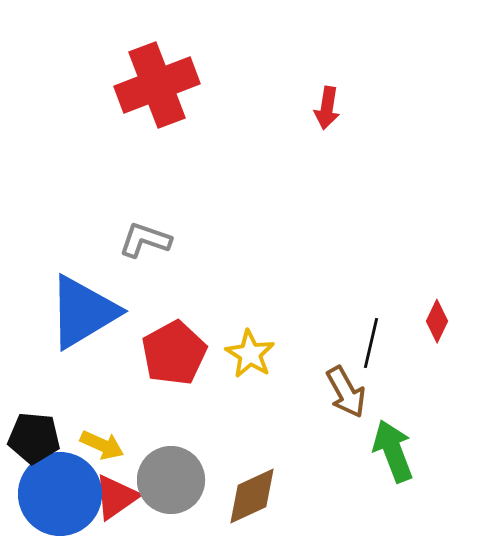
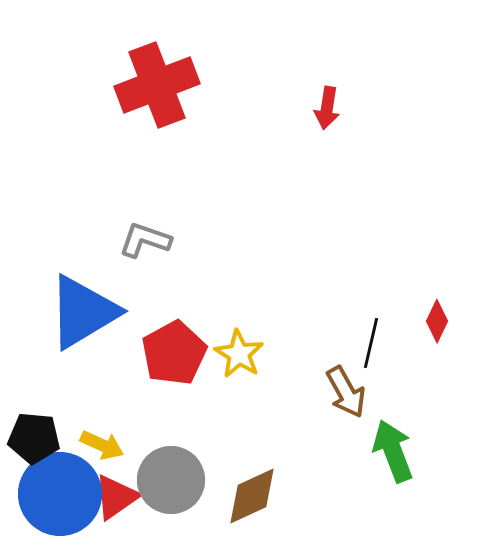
yellow star: moved 11 px left
